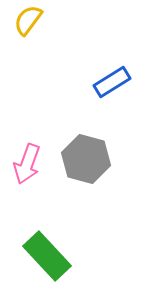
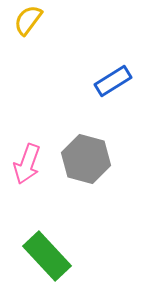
blue rectangle: moved 1 px right, 1 px up
